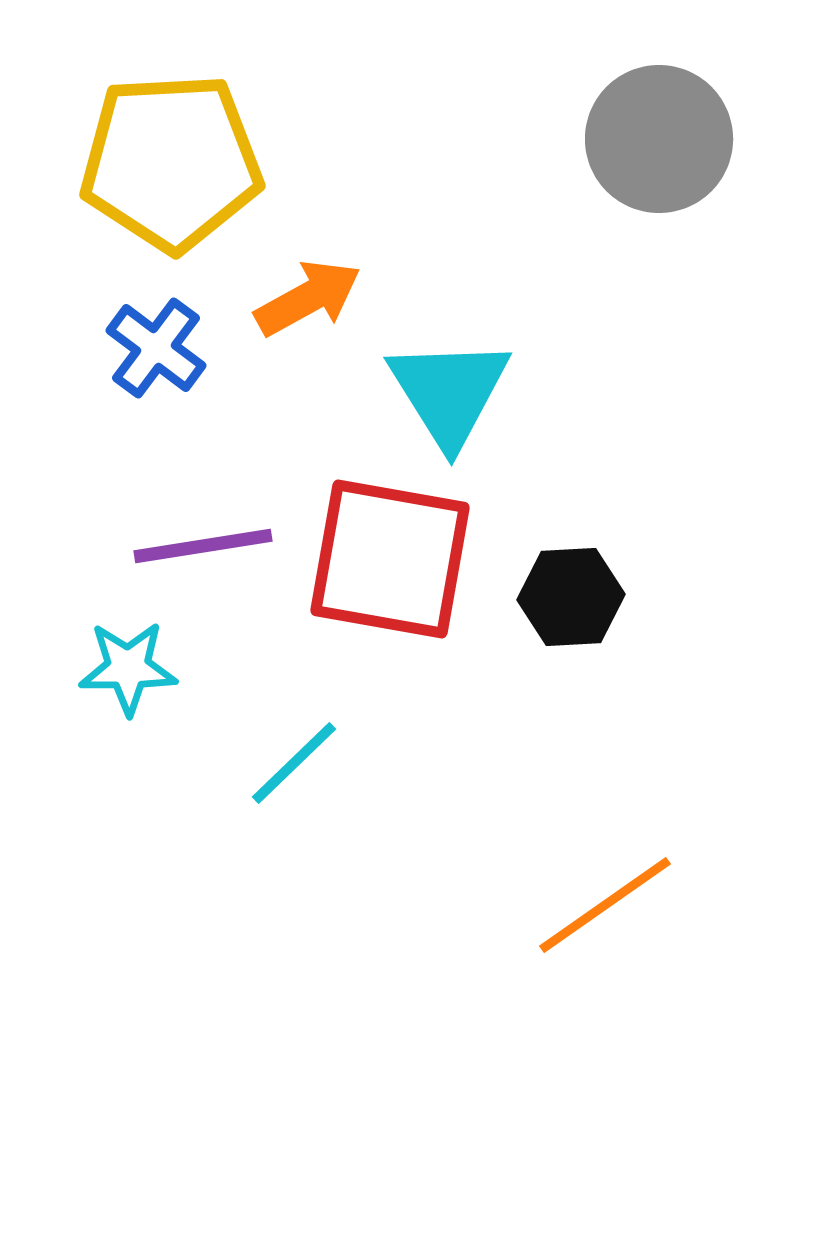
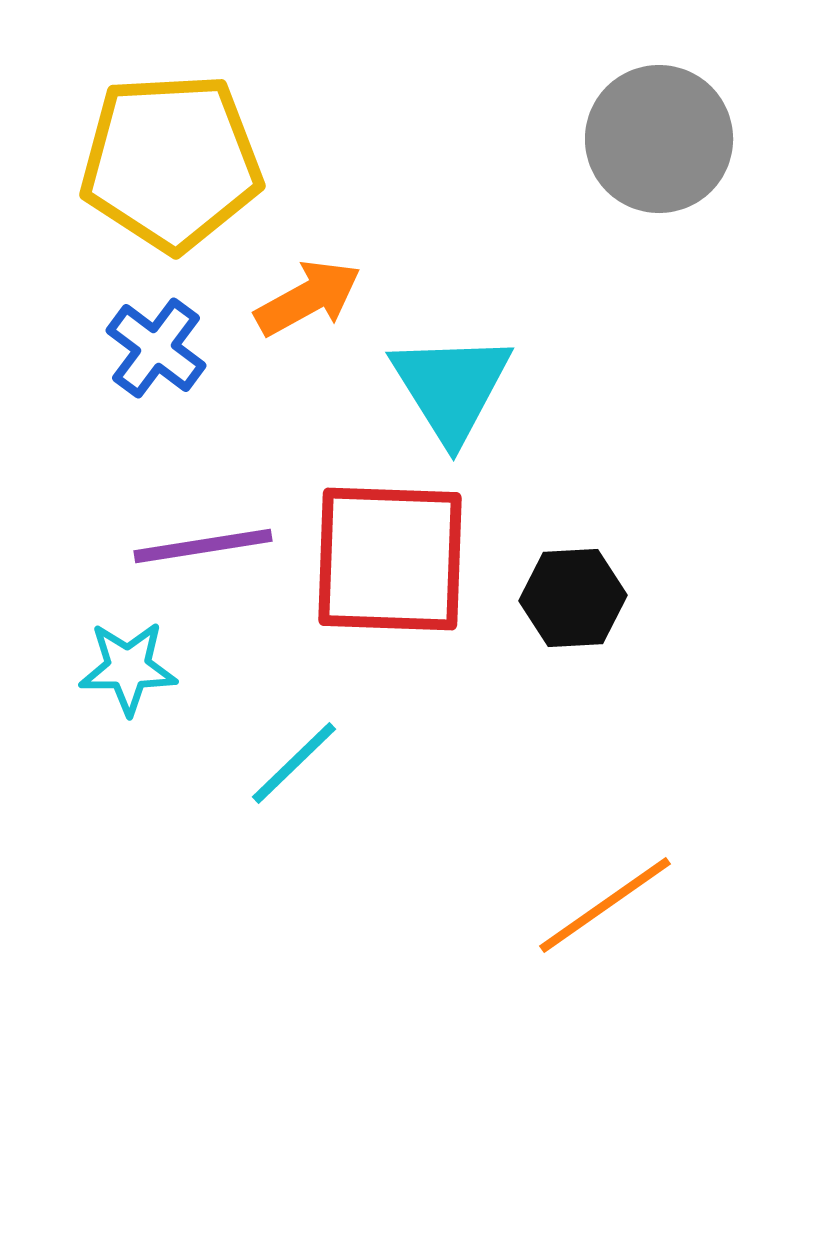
cyan triangle: moved 2 px right, 5 px up
red square: rotated 8 degrees counterclockwise
black hexagon: moved 2 px right, 1 px down
